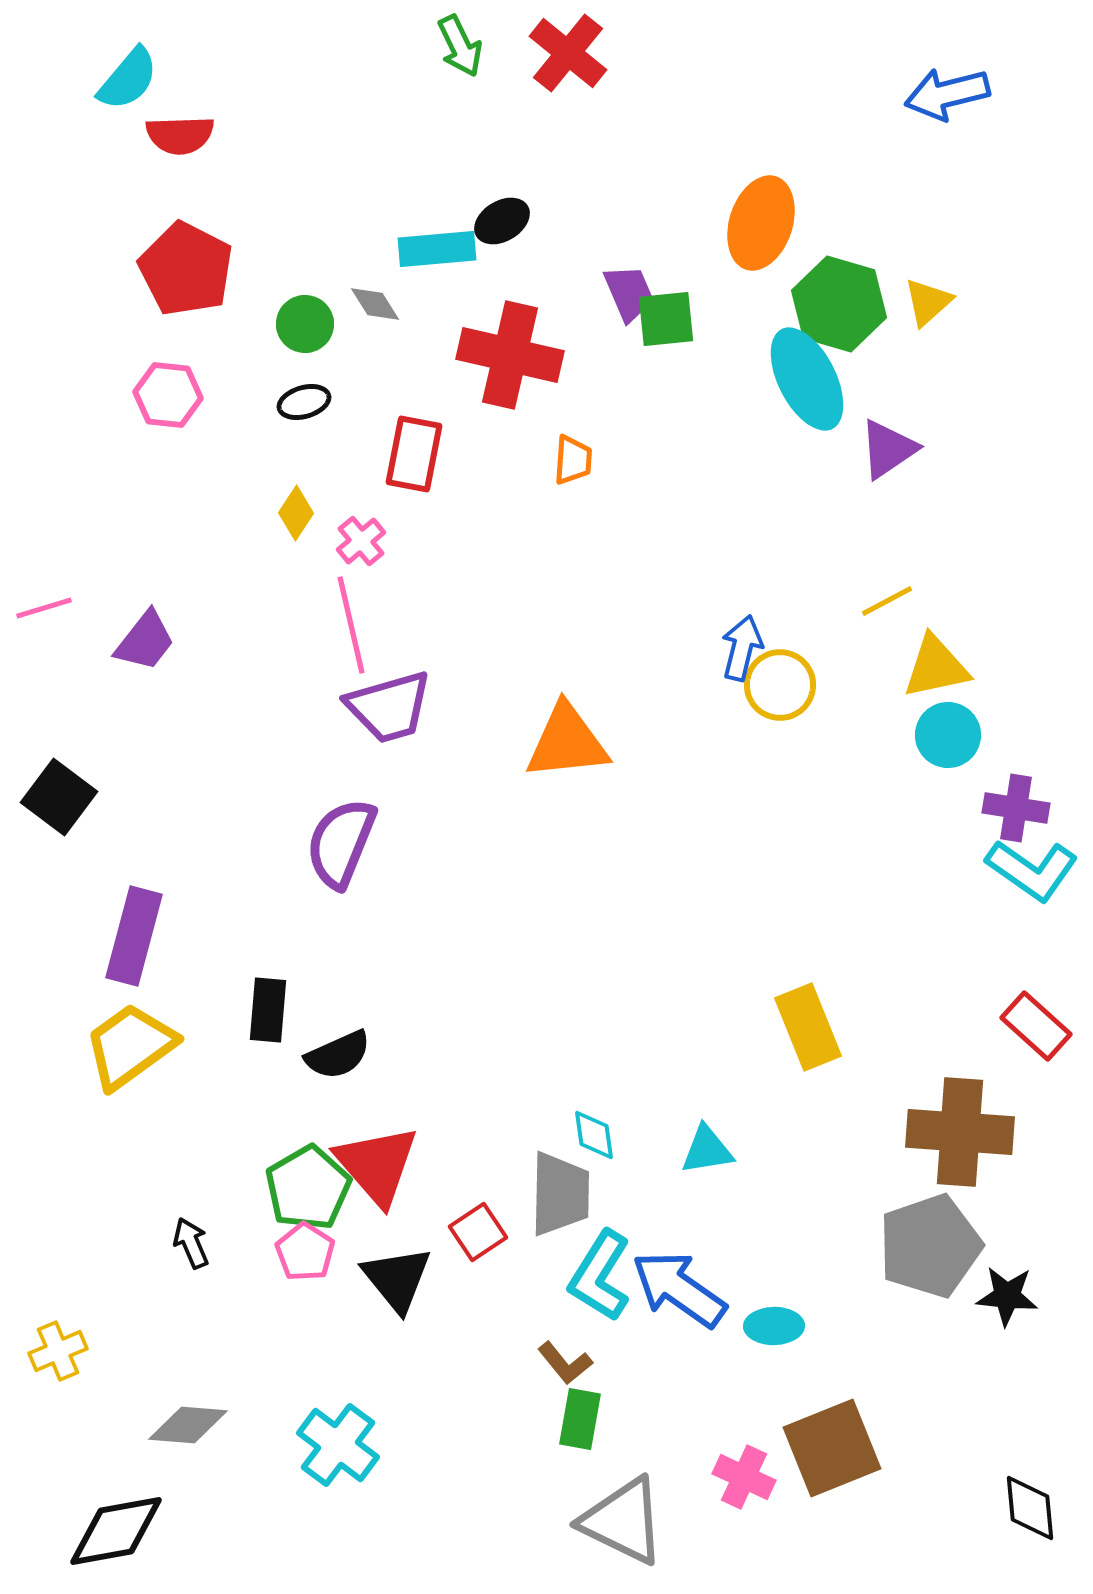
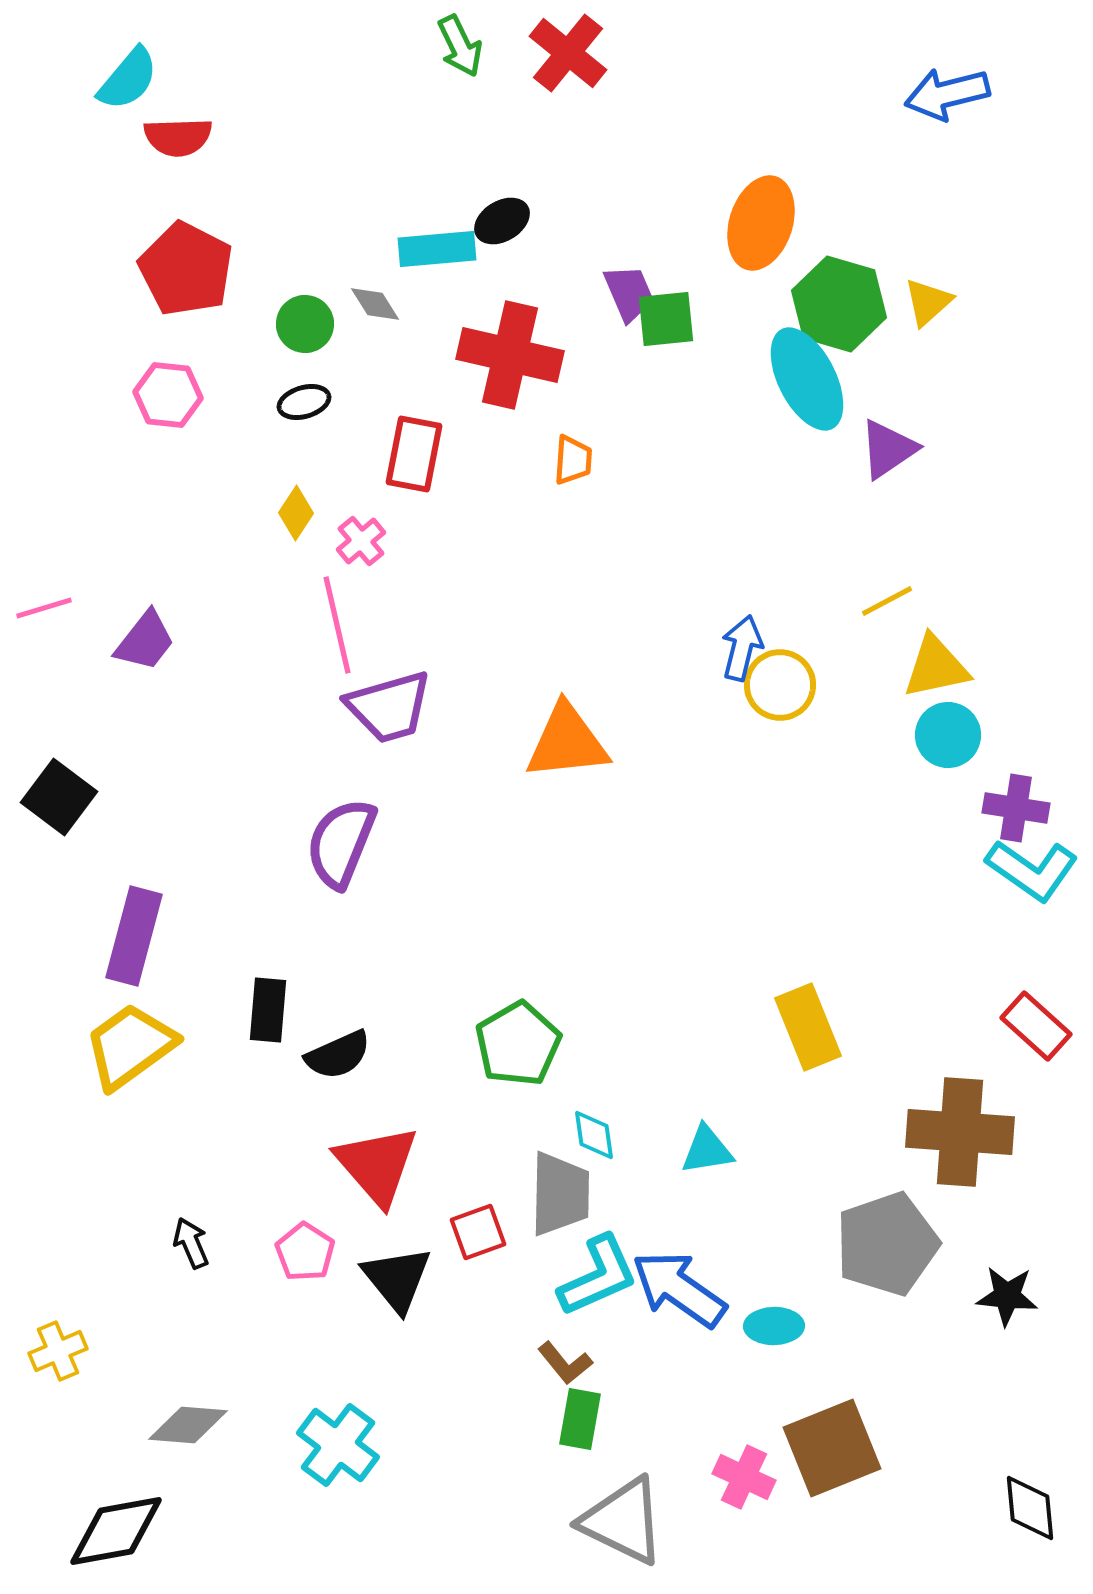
red semicircle at (180, 135): moved 2 px left, 2 px down
pink line at (351, 625): moved 14 px left
green pentagon at (308, 1188): moved 210 px right, 144 px up
red square at (478, 1232): rotated 14 degrees clockwise
gray pentagon at (930, 1246): moved 43 px left, 2 px up
cyan L-shape at (600, 1276): moved 2 px left; rotated 146 degrees counterclockwise
